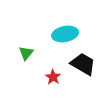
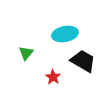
black trapezoid: moved 3 px up
